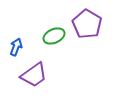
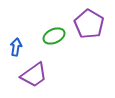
purple pentagon: moved 2 px right
blue arrow: rotated 12 degrees counterclockwise
